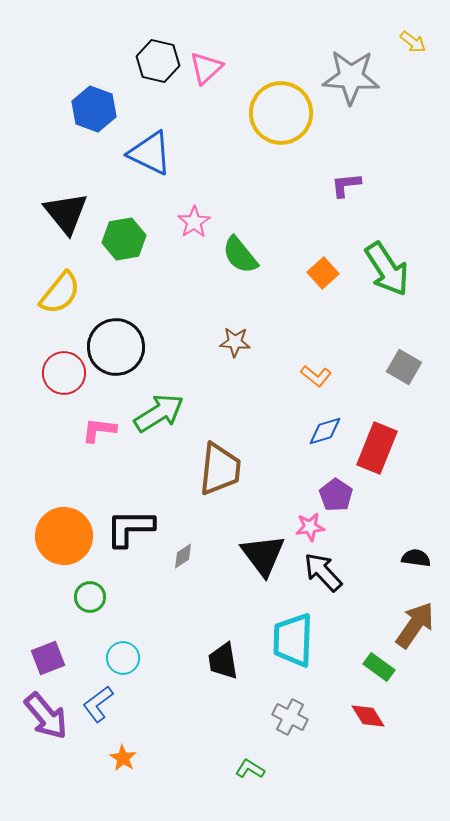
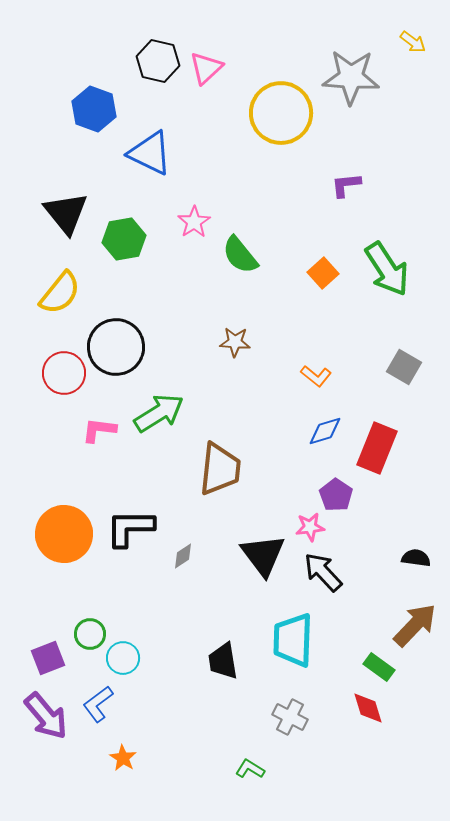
orange circle at (64, 536): moved 2 px up
green circle at (90, 597): moved 37 px down
brown arrow at (415, 625): rotated 9 degrees clockwise
red diamond at (368, 716): moved 8 px up; rotated 15 degrees clockwise
